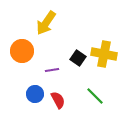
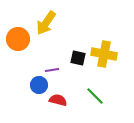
orange circle: moved 4 px left, 12 px up
black square: rotated 21 degrees counterclockwise
blue circle: moved 4 px right, 9 px up
red semicircle: rotated 48 degrees counterclockwise
